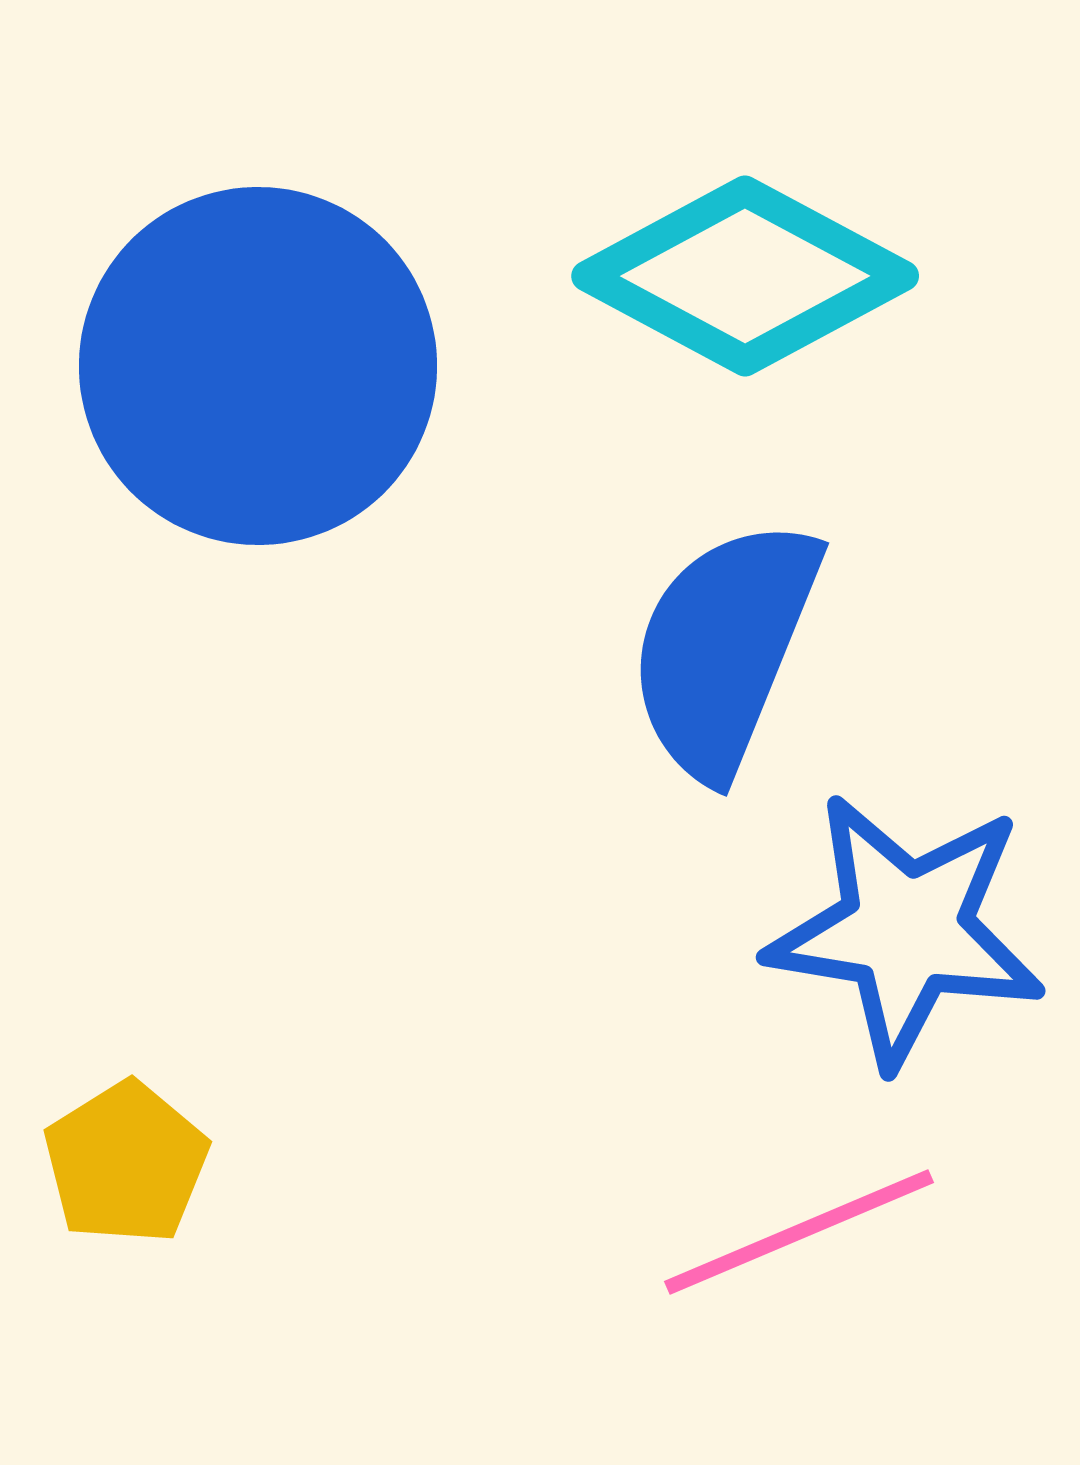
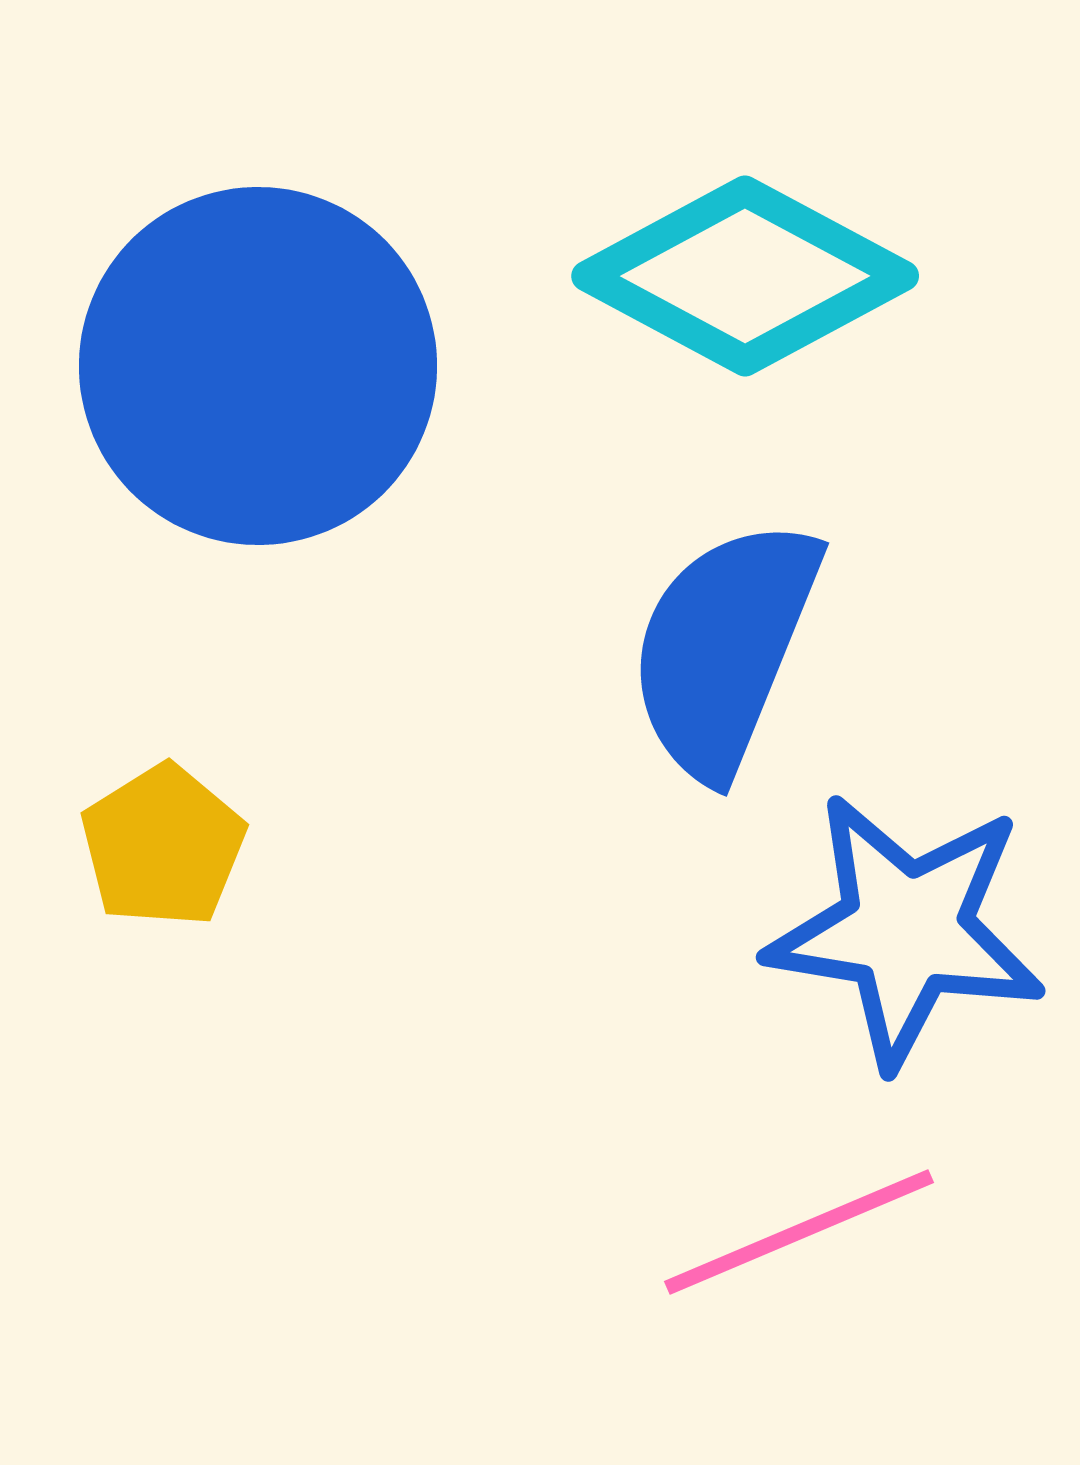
yellow pentagon: moved 37 px right, 317 px up
